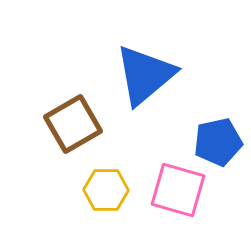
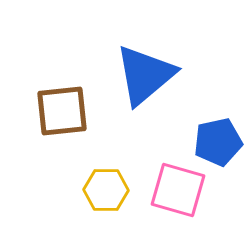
brown square: moved 11 px left, 13 px up; rotated 24 degrees clockwise
